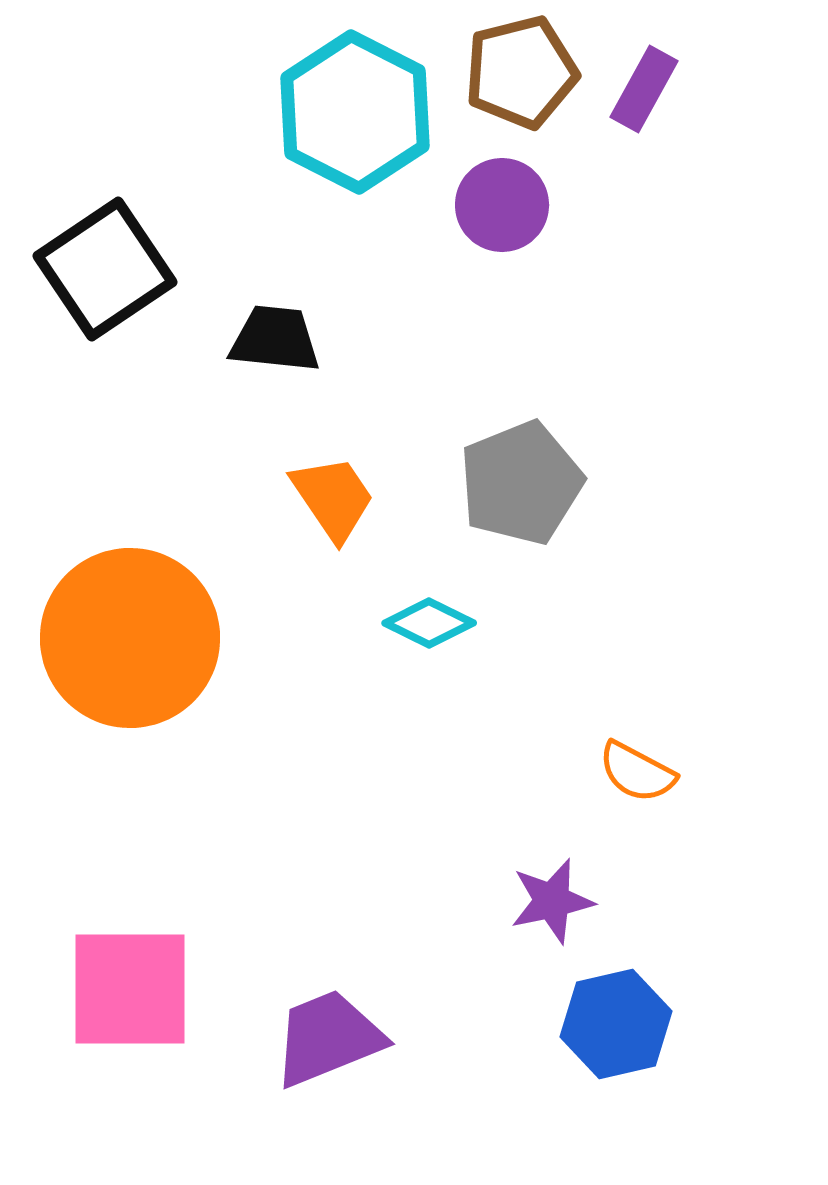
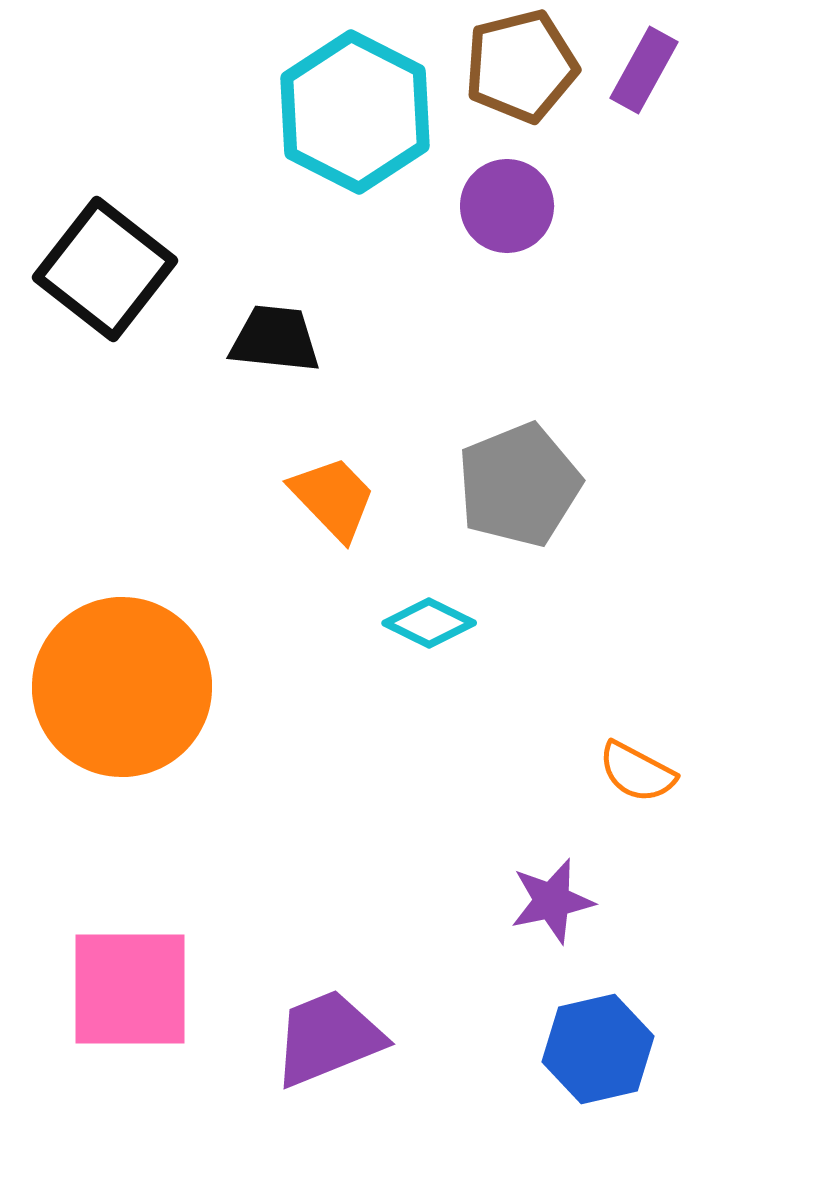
brown pentagon: moved 6 px up
purple rectangle: moved 19 px up
purple circle: moved 5 px right, 1 px down
black square: rotated 18 degrees counterclockwise
gray pentagon: moved 2 px left, 2 px down
orange trapezoid: rotated 10 degrees counterclockwise
orange circle: moved 8 px left, 49 px down
blue hexagon: moved 18 px left, 25 px down
